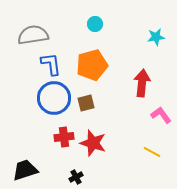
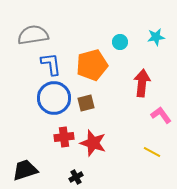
cyan circle: moved 25 px right, 18 px down
